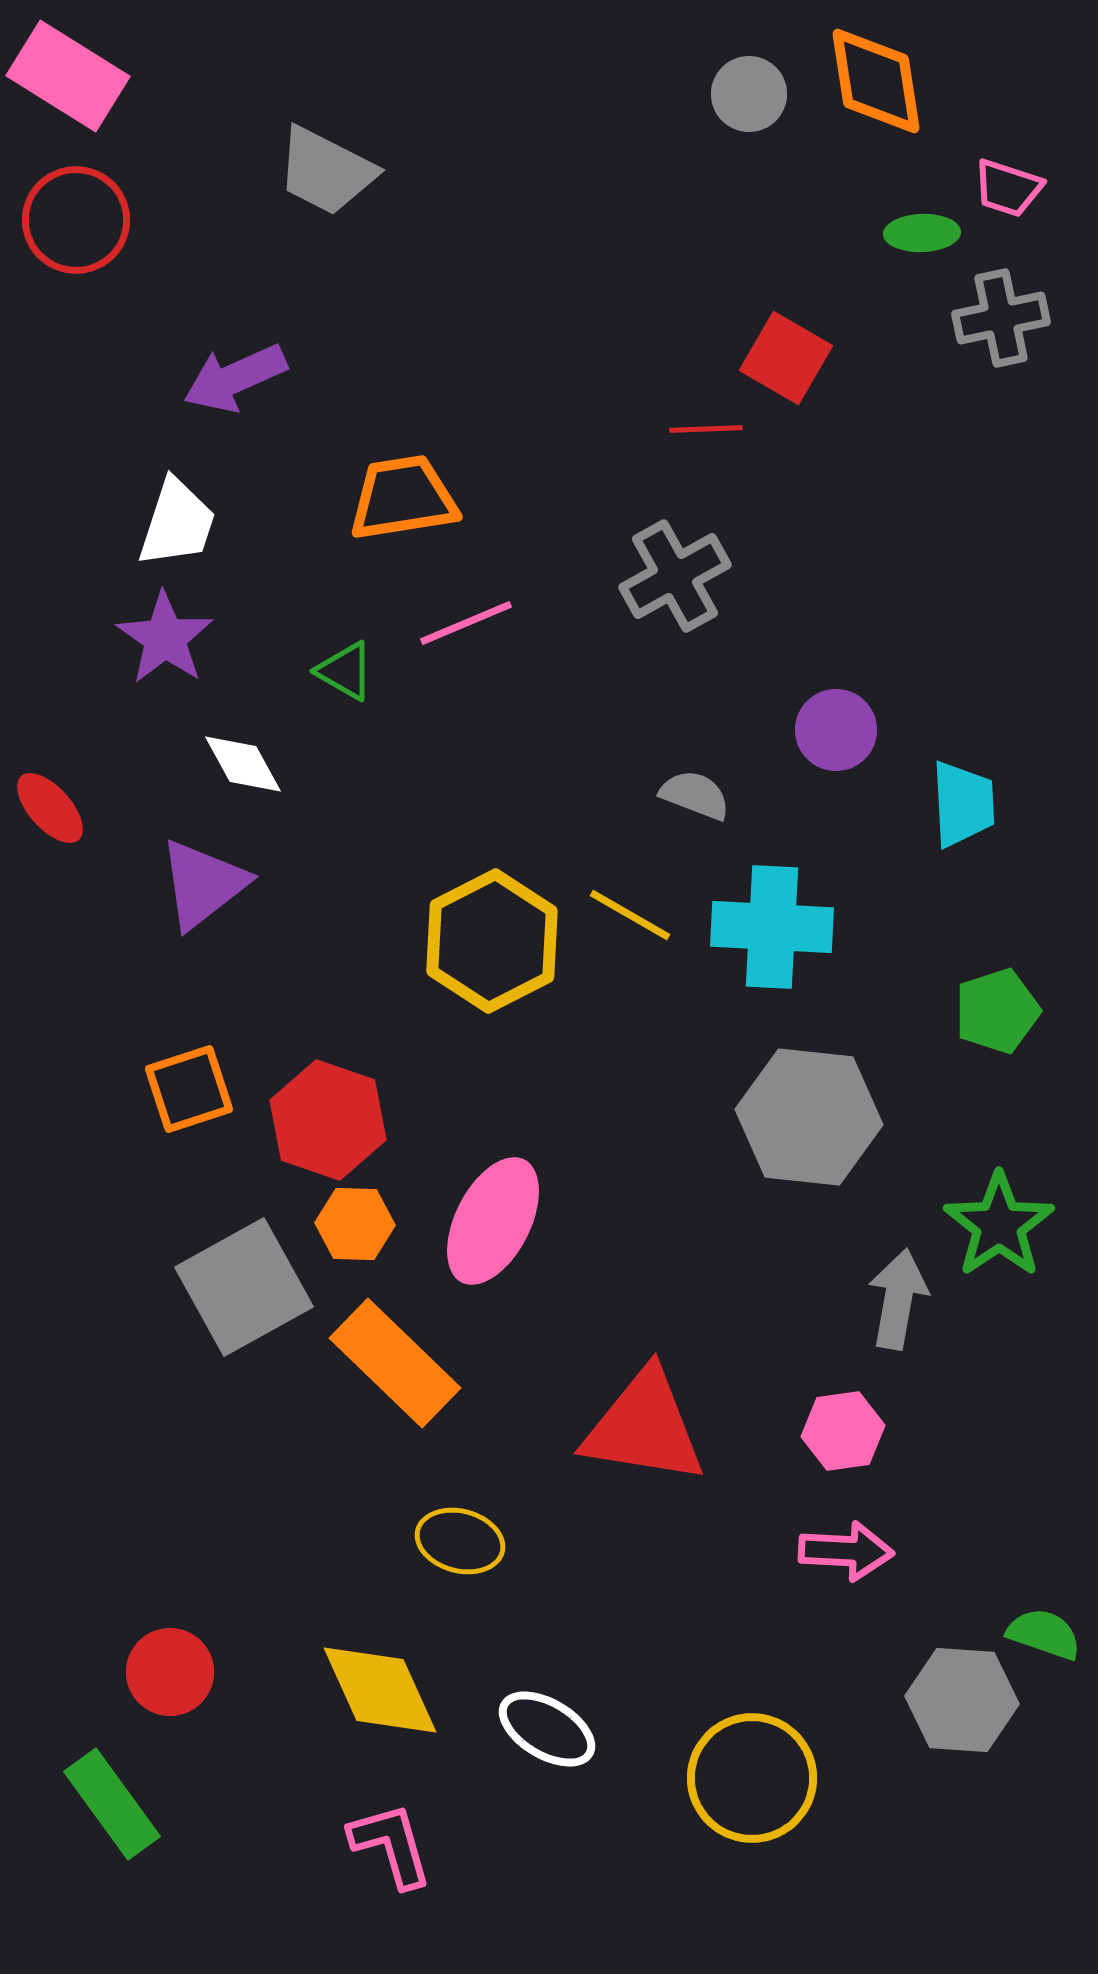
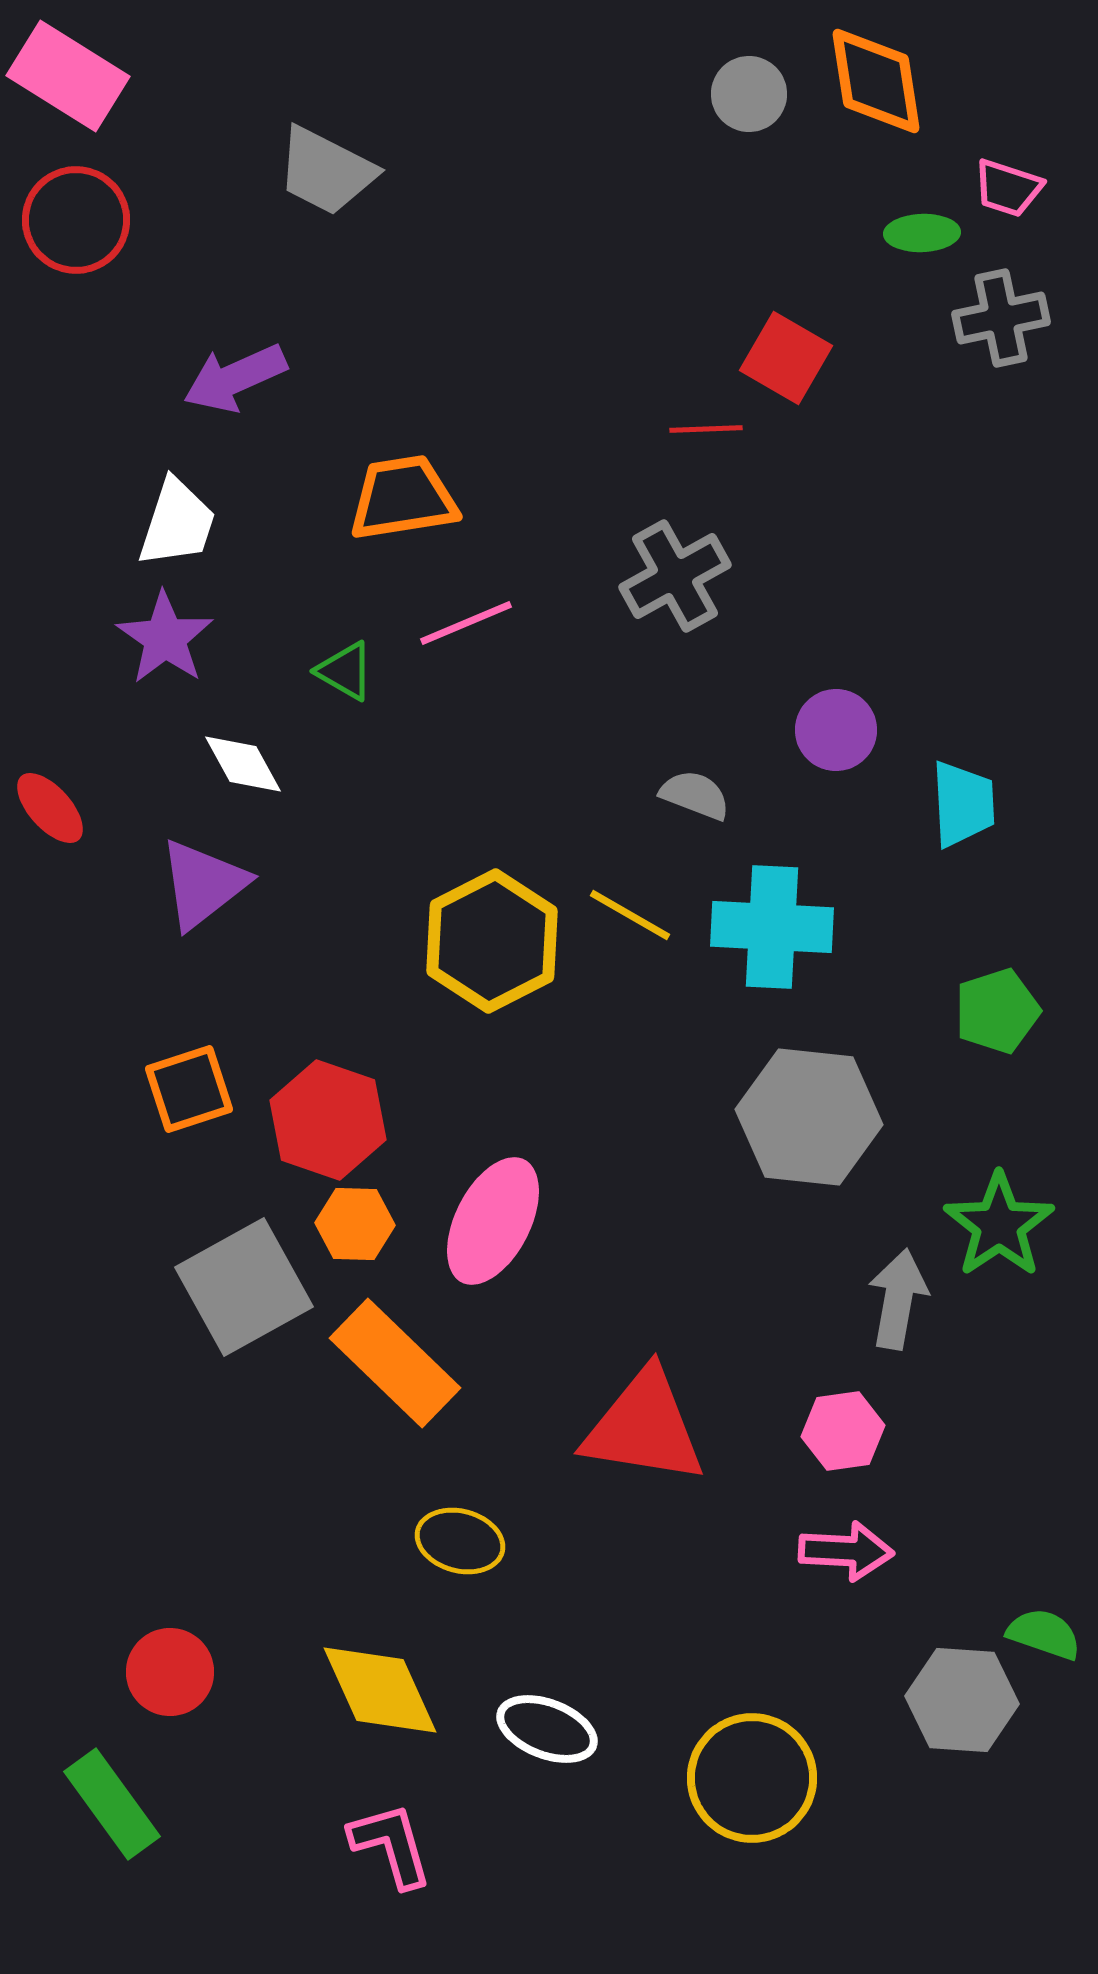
white ellipse at (547, 1729): rotated 10 degrees counterclockwise
